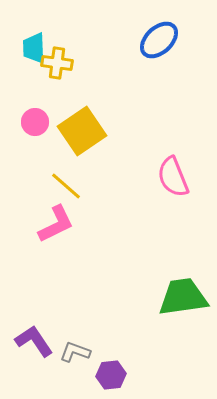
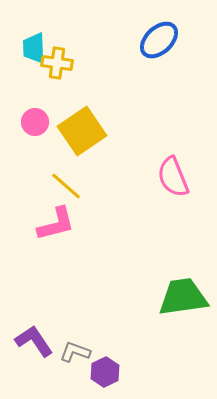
pink L-shape: rotated 12 degrees clockwise
purple hexagon: moved 6 px left, 3 px up; rotated 20 degrees counterclockwise
